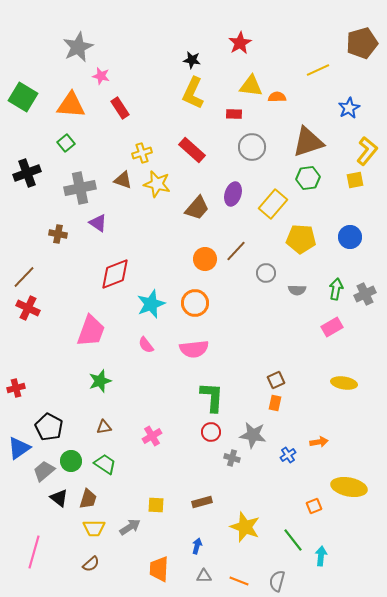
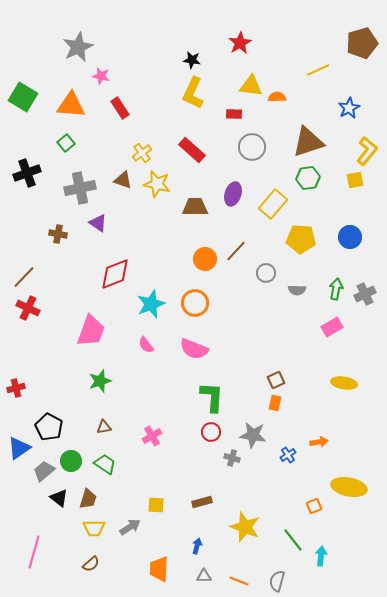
yellow cross at (142, 153): rotated 18 degrees counterclockwise
brown trapezoid at (197, 208): moved 2 px left, 1 px up; rotated 132 degrees counterclockwise
pink semicircle at (194, 349): rotated 28 degrees clockwise
